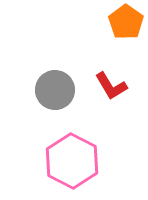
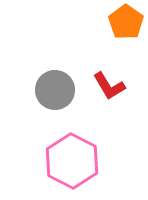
red L-shape: moved 2 px left
